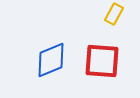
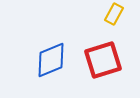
red square: moved 1 px right, 1 px up; rotated 21 degrees counterclockwise
